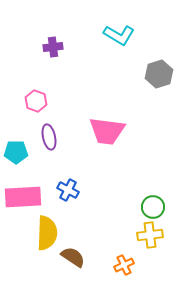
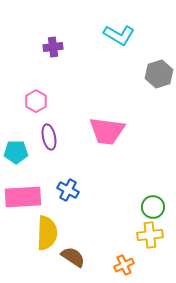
pink hexagon: rotated 10 degrees clockwise
